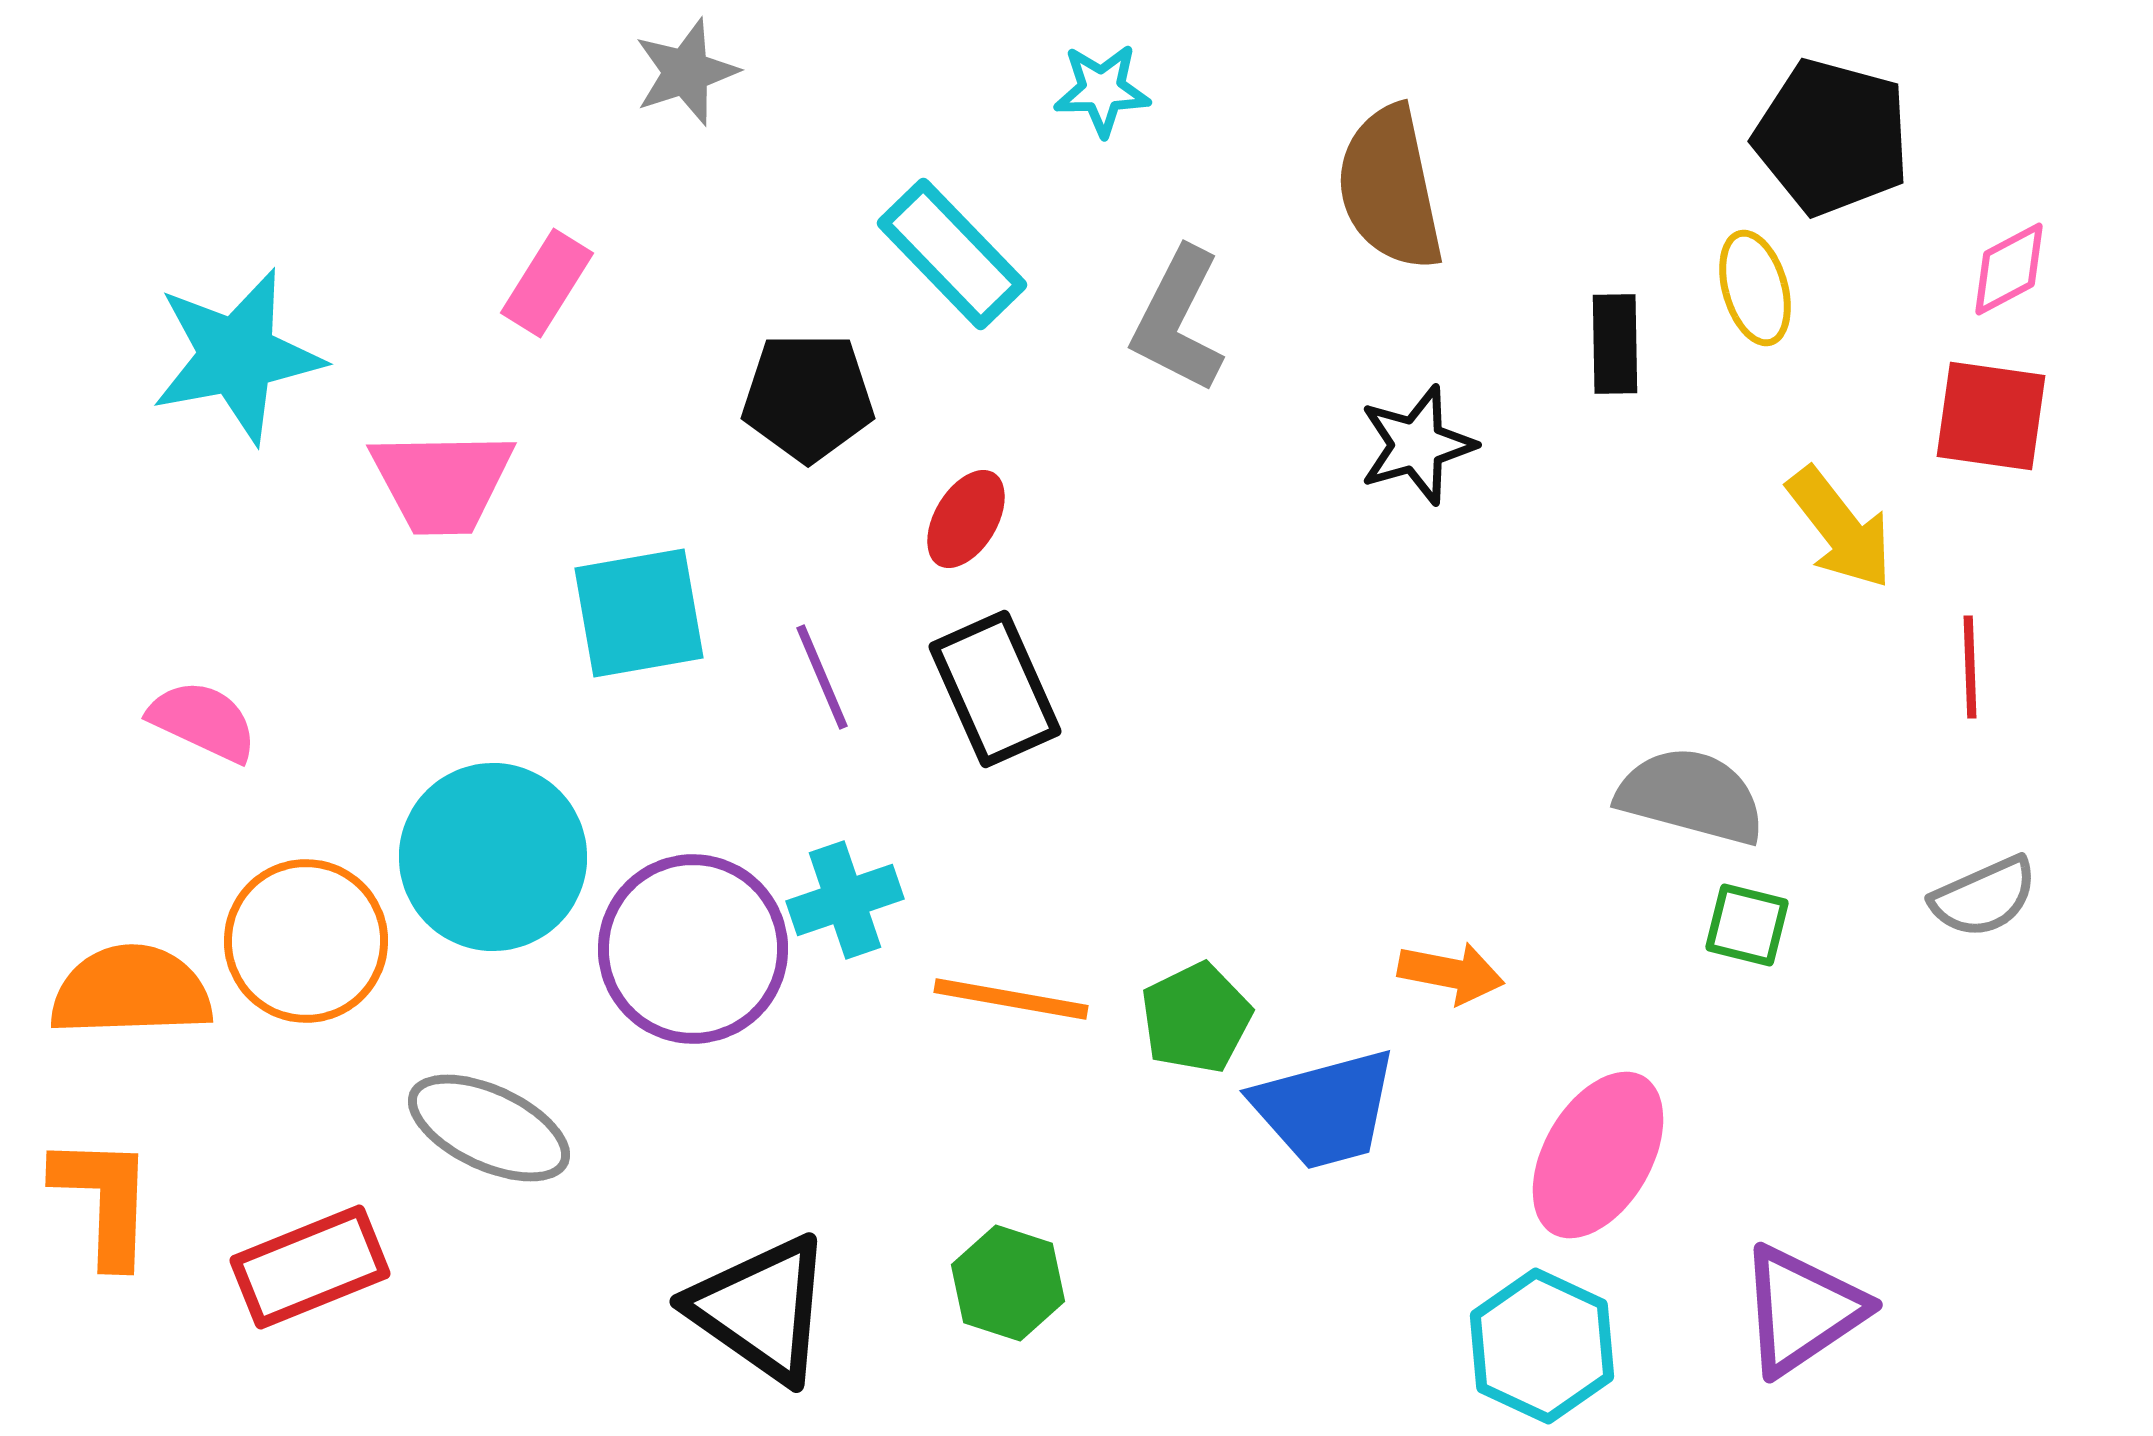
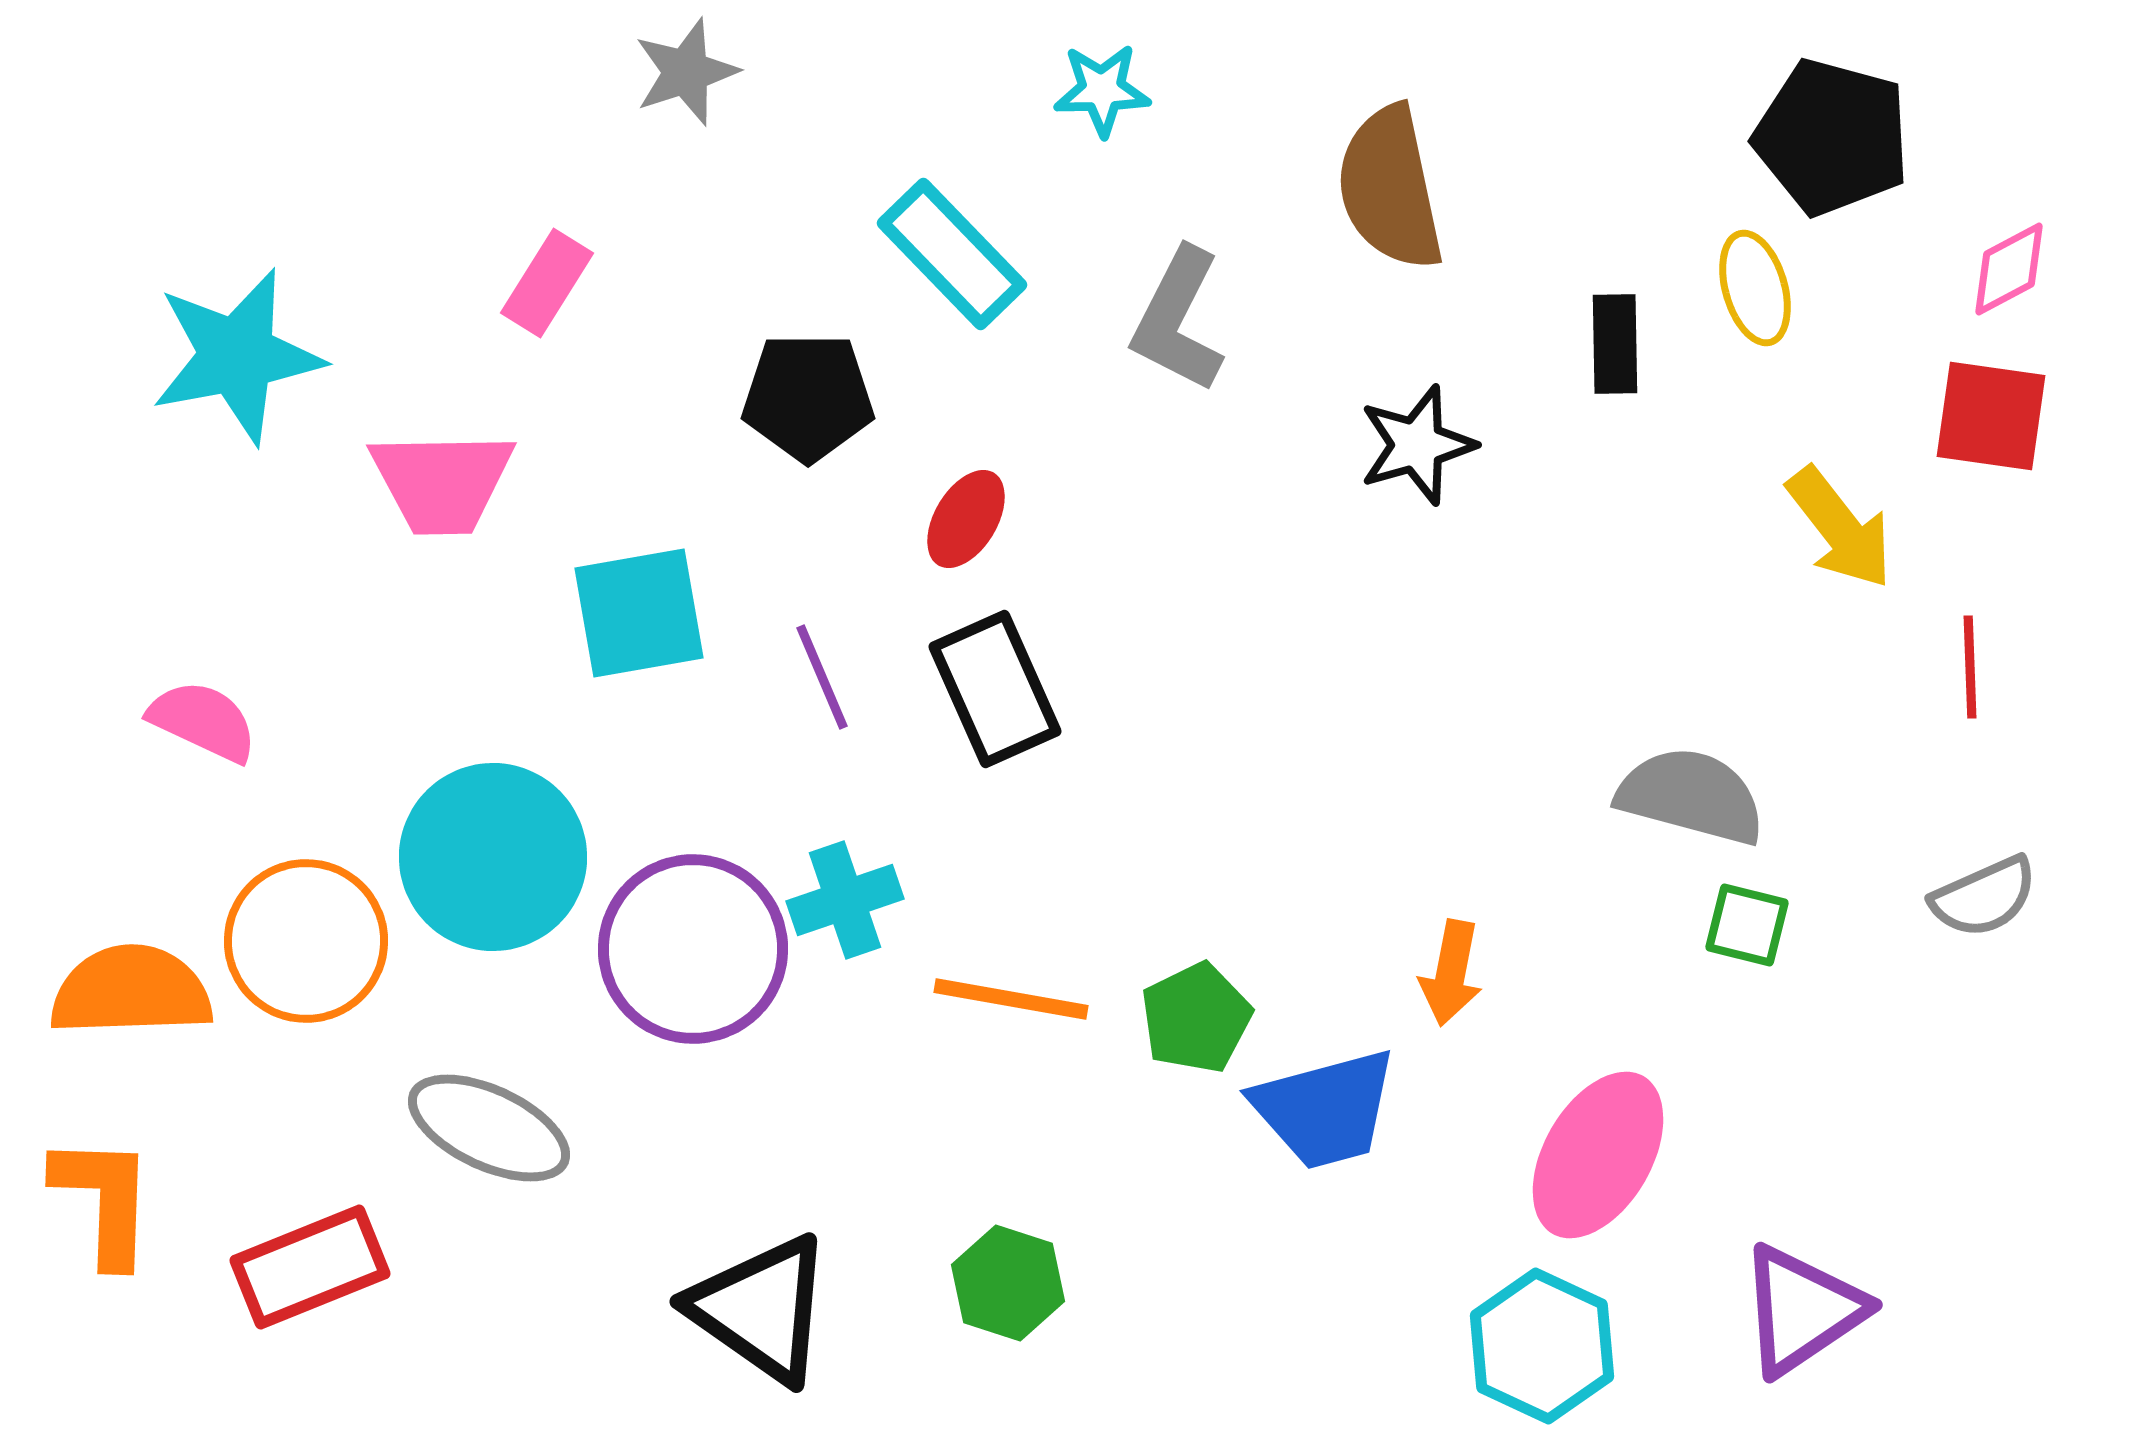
orange arrow at (1451, 973): rotated 90 degrees clockwise
